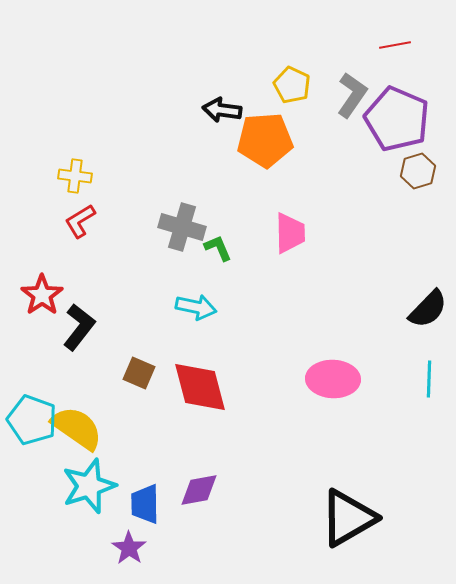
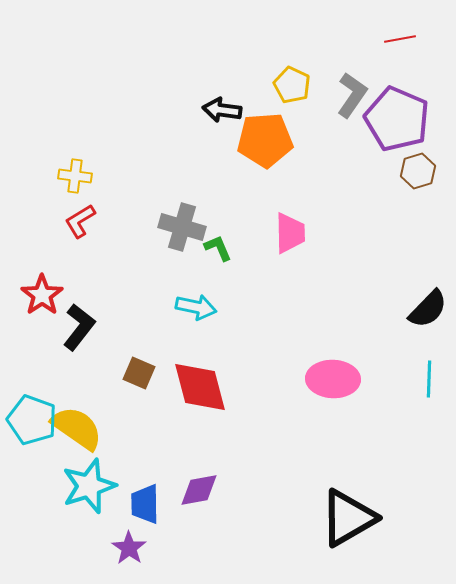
red line: moved 5 px right, 6 px up
